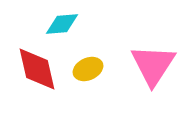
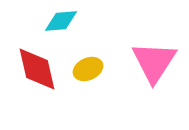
cyan diamond: moved 1 px left, 3 px up
pink triangle: moved 1 px right, 3 px up
